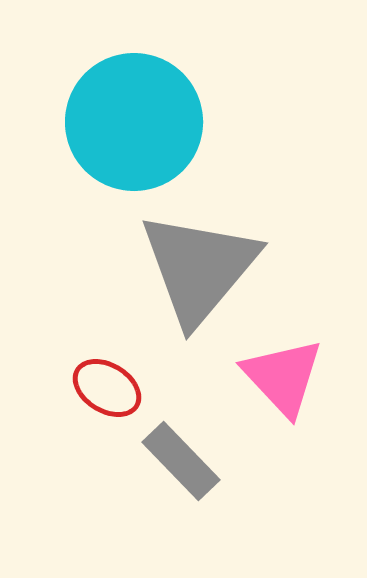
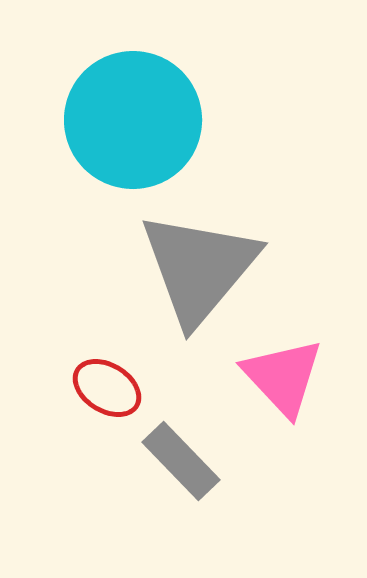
cyan circle: moved 1 px left, 2 px up
